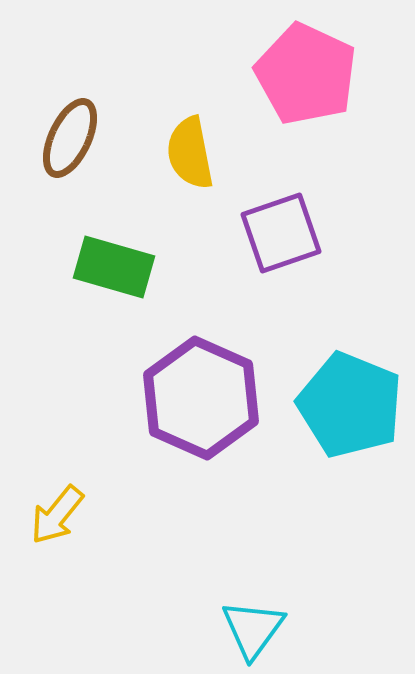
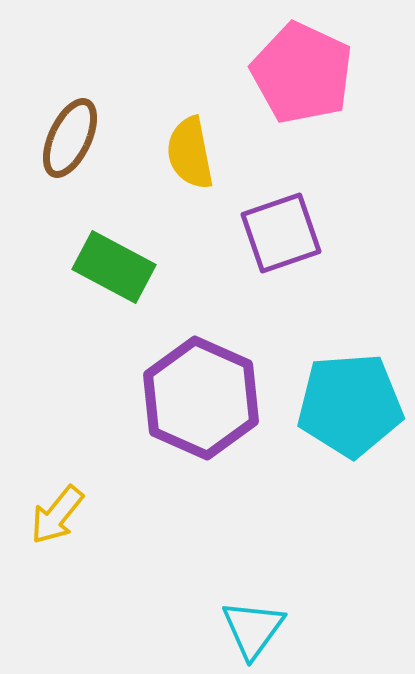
pink pentagon: moved 4 px left, 1 px up
green rectangle: rotated 12 degrees clockwise
cyan pentagon: rotated 26 degrees counterclockwise
